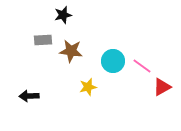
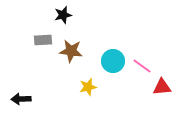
red triangle: rotated 24 degrees clockwise
black arrow: moved 8 px left, 3 px down
